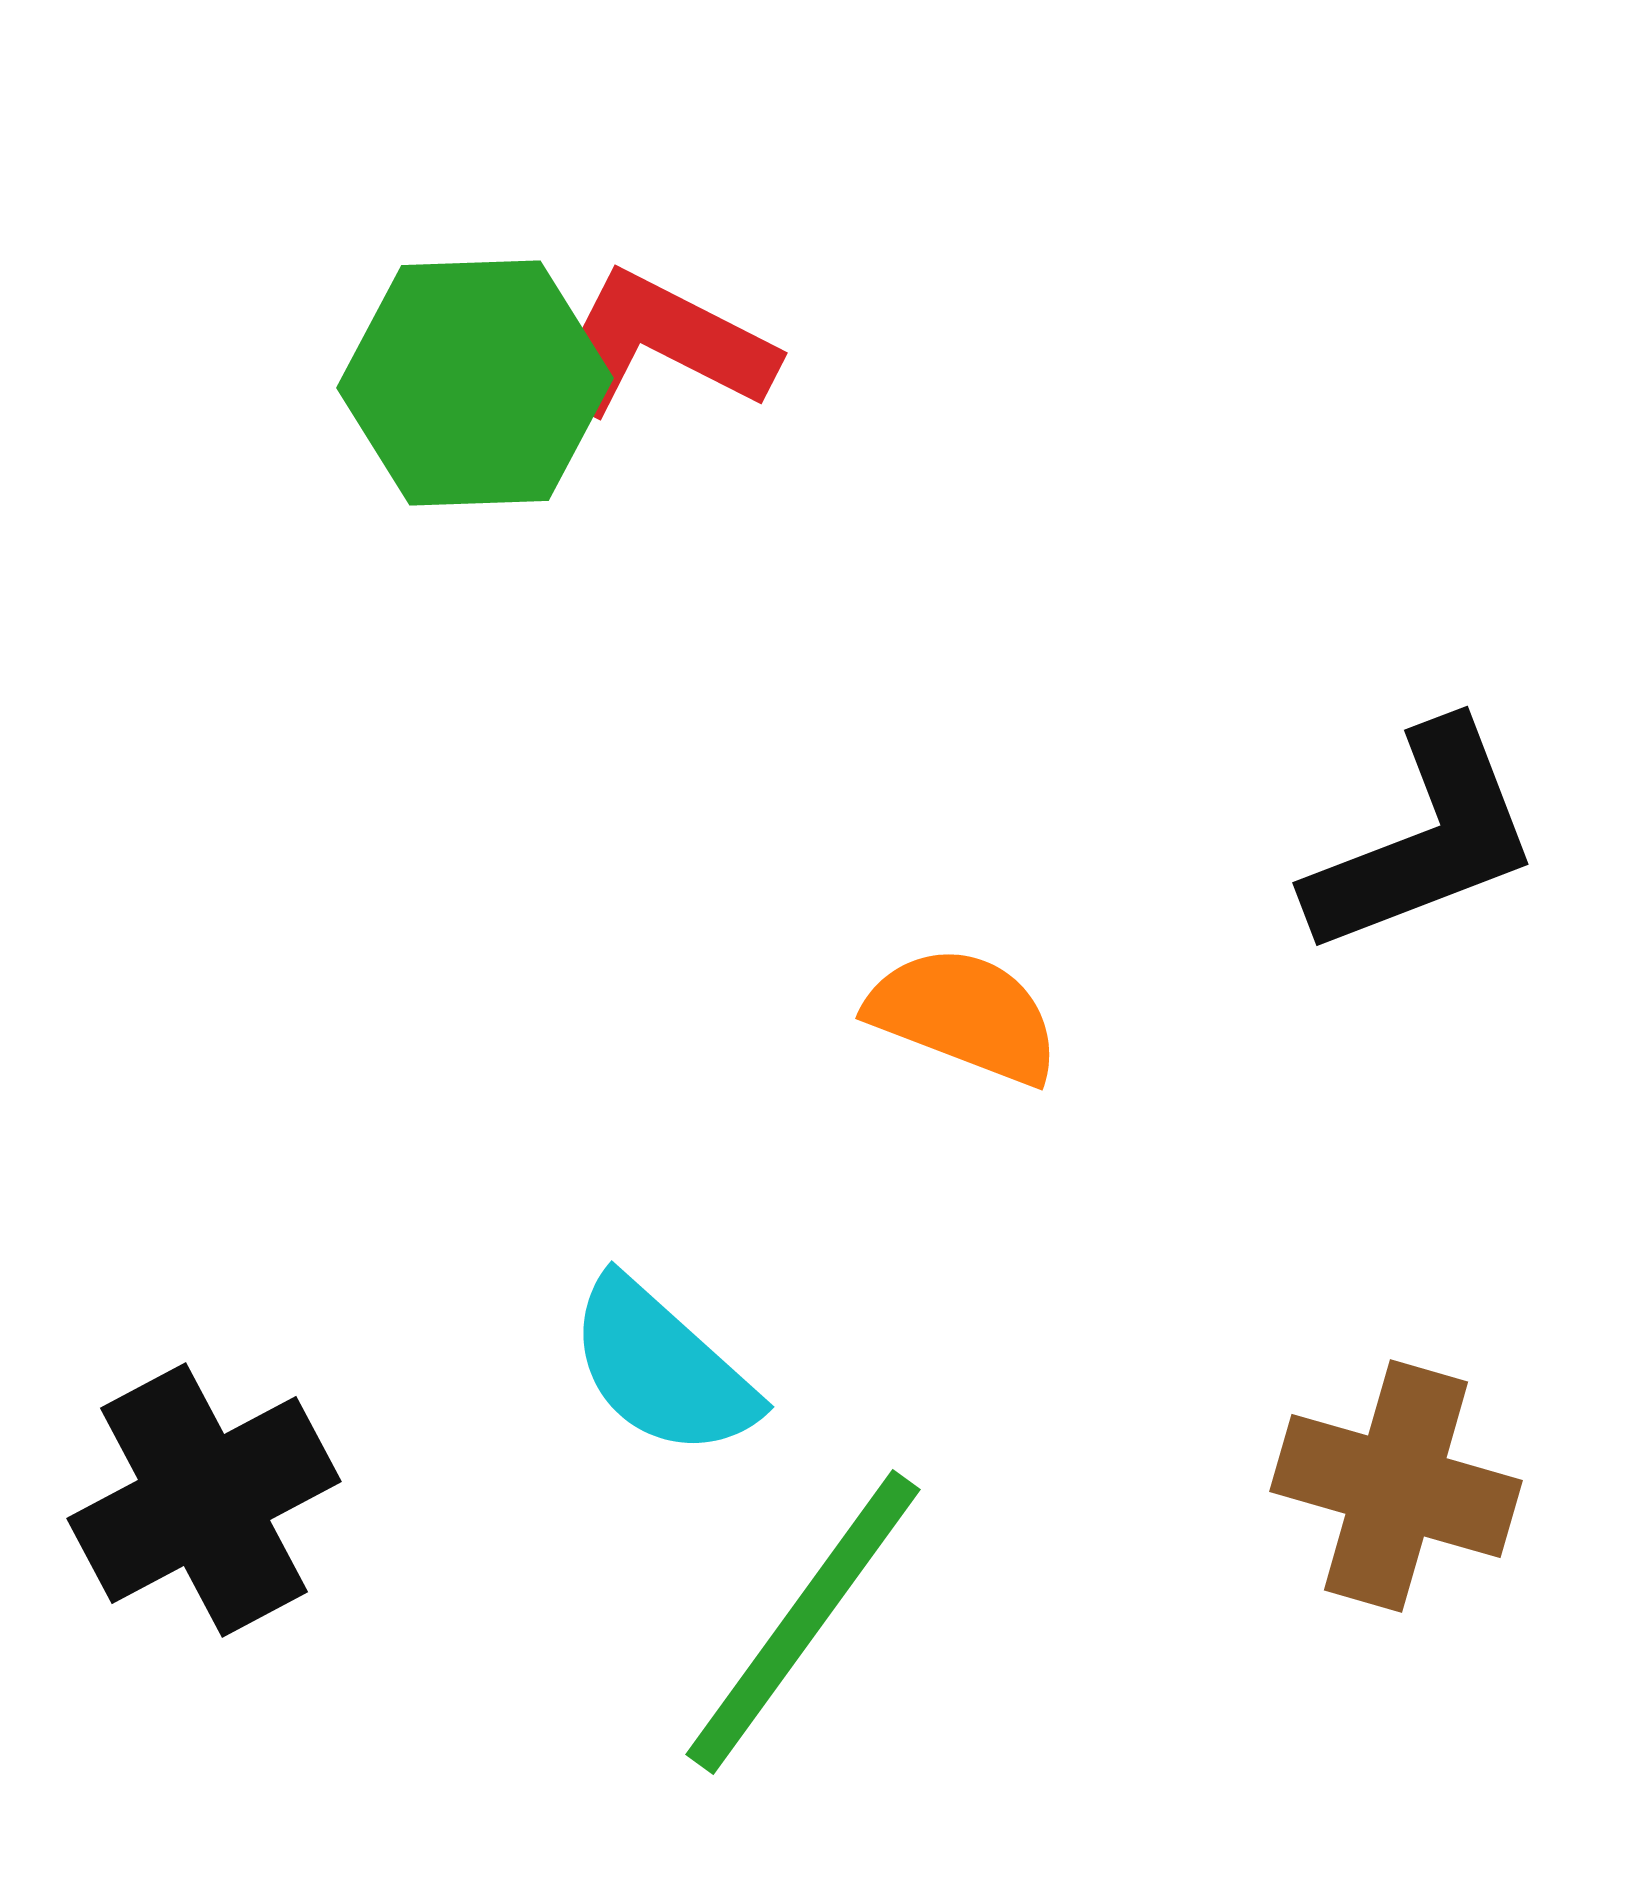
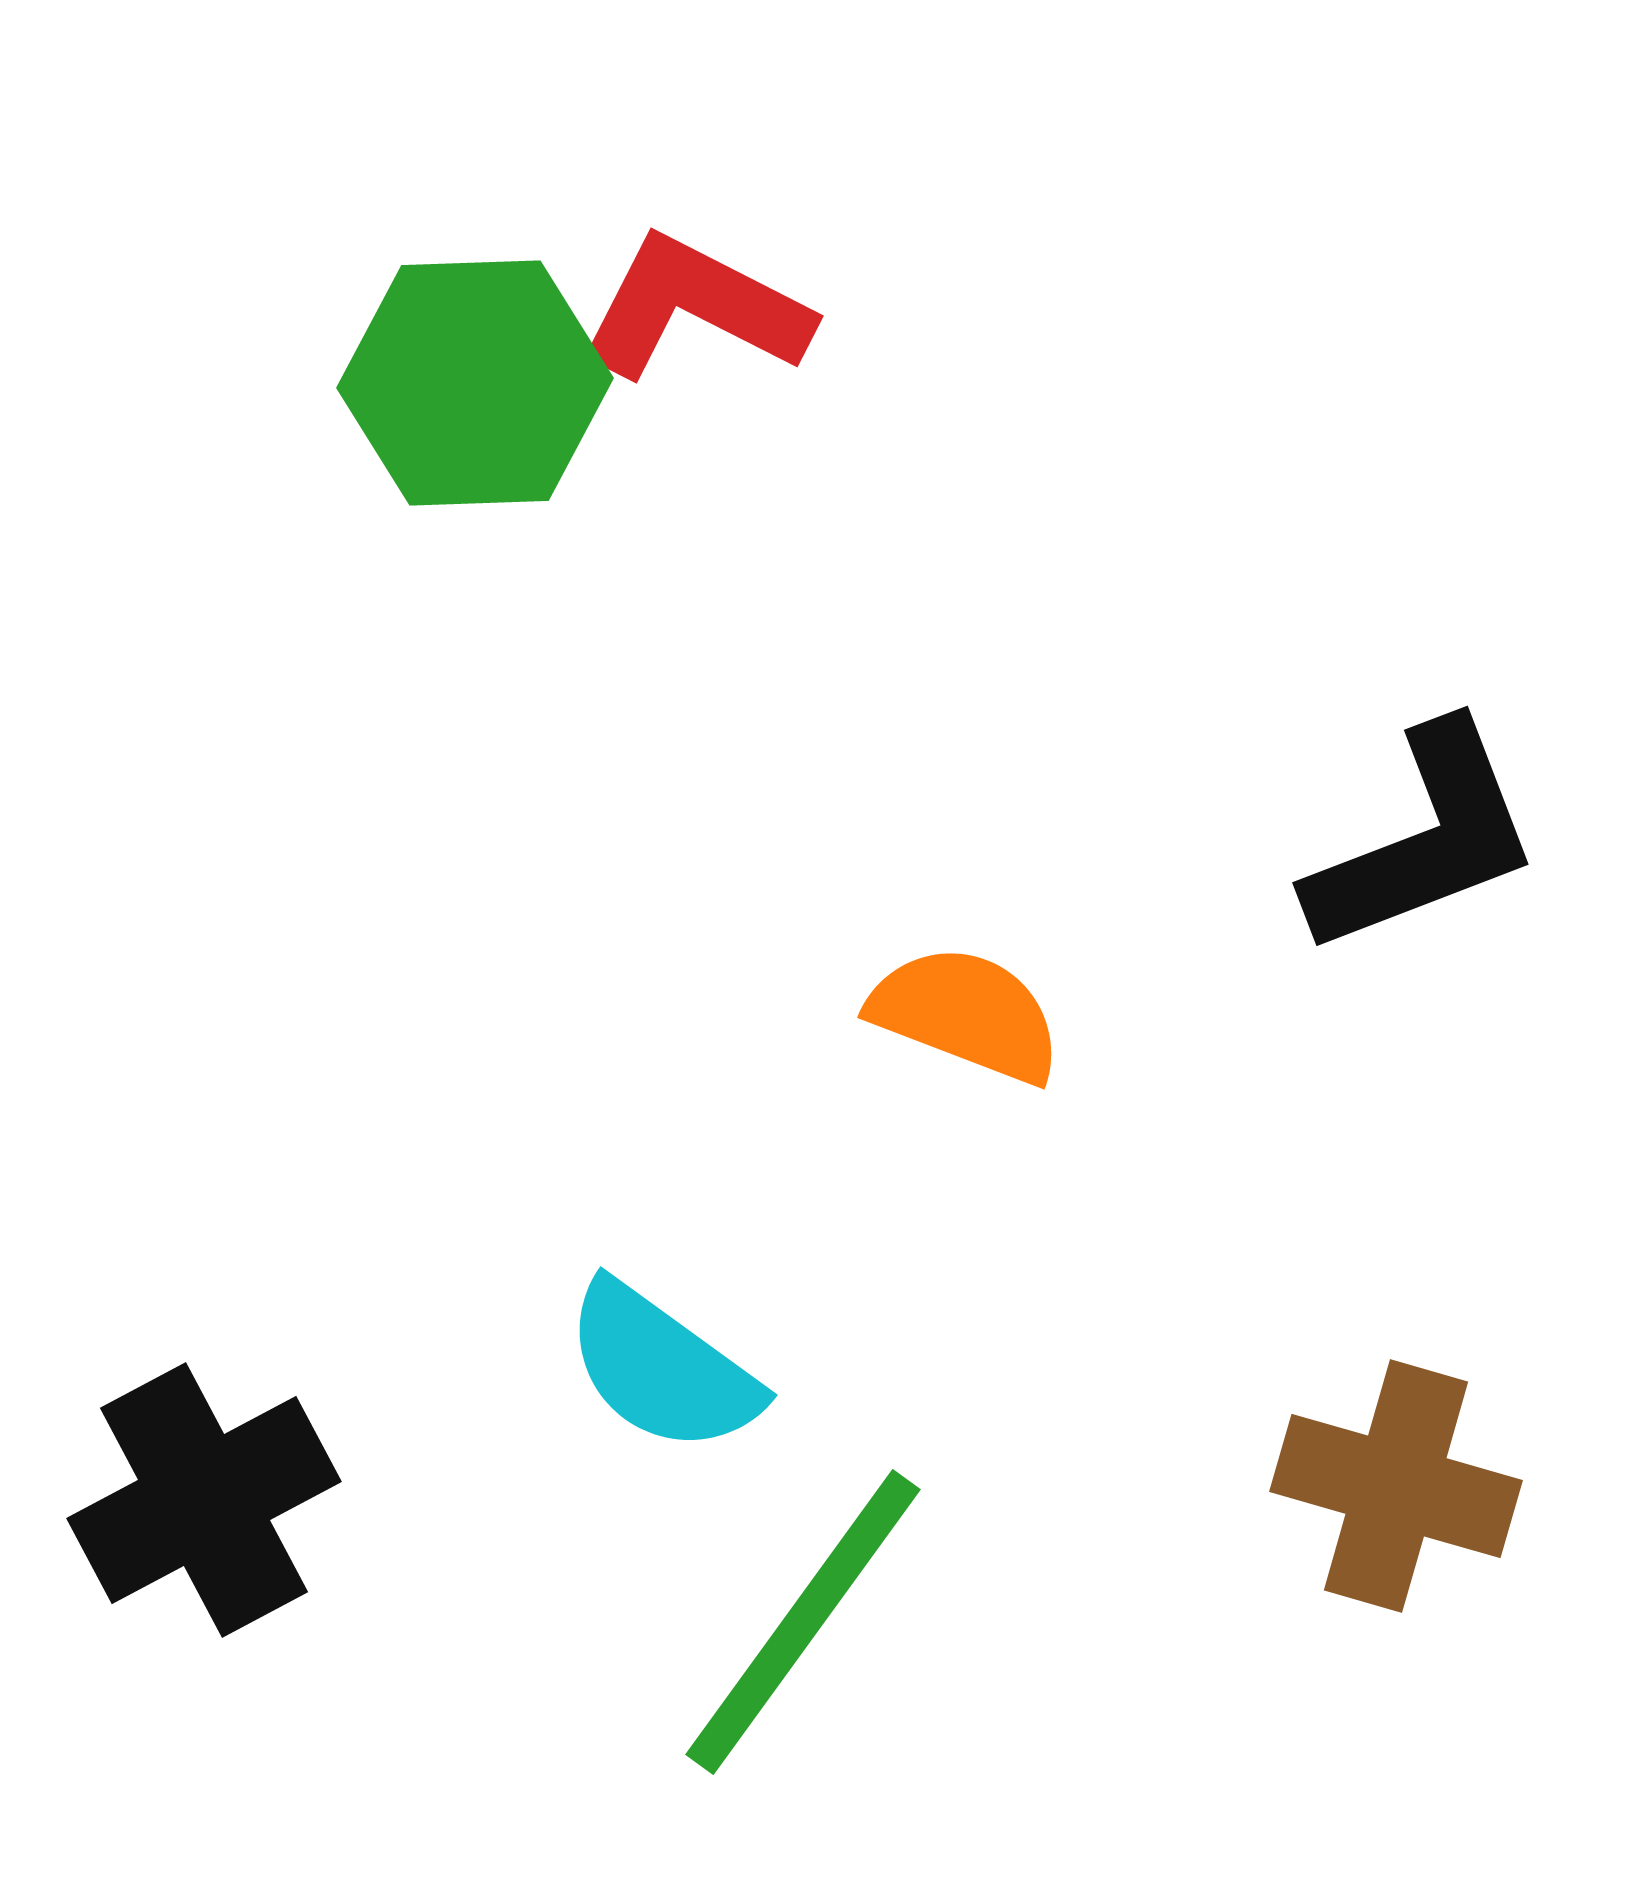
red L-shape: moved 36 px right, 37 px up
orange semicircle: moved 2 px right, 1 px up
cyan semicircle: rotated 6 degrees counterclockwise
